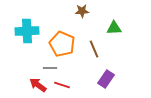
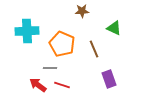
green triangle: rotated 28 degrees clockwise
purple rectangle: moved 3 px right; rotated 54 degrees counterclockwise
